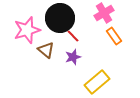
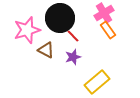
orange rectangle: moved 6 px left, 6 px up
brown triangle: rotated 12 degrees counterclockwise
